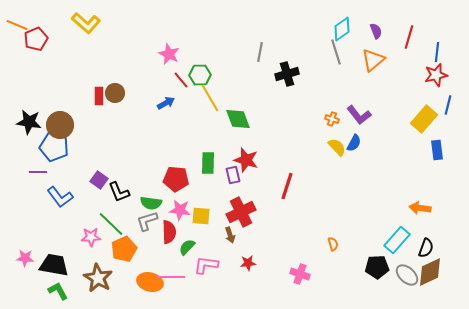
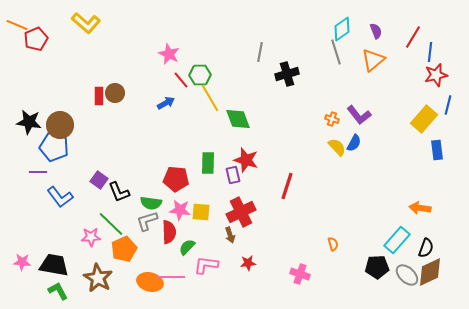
red line at (409, 37): moved 4 px right; rotated 15 degrees clockwise
blue line at (437, 52): moved 7 px left
yellow square at (201, 216): moved 4 px up
pink star at (25, 258): moved 3 px left, 4 px down
